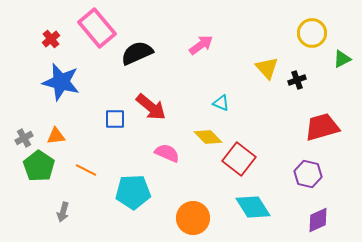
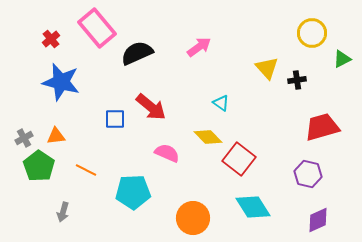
pink arrow: moved 2 px left, 2 px down
black cross: rotated 12 degrees clockwise
cyan triangle: rotated 12 degrees clockwise
